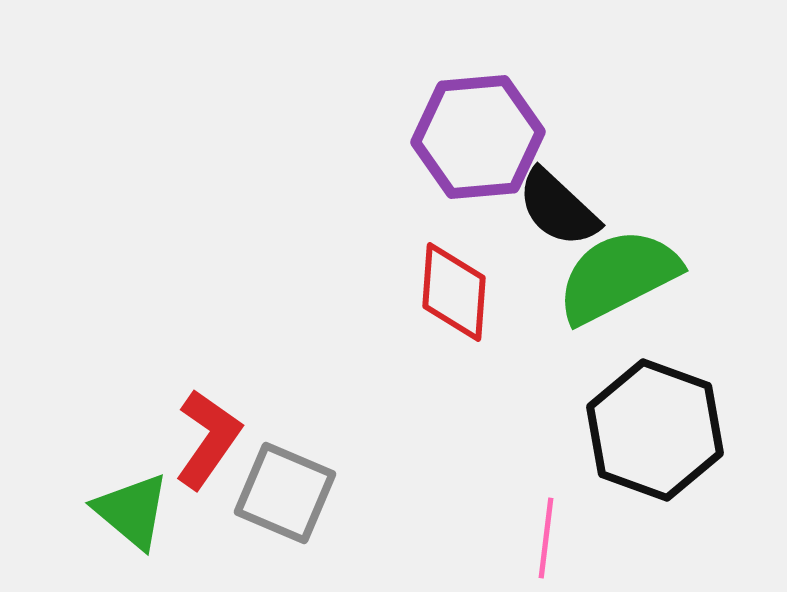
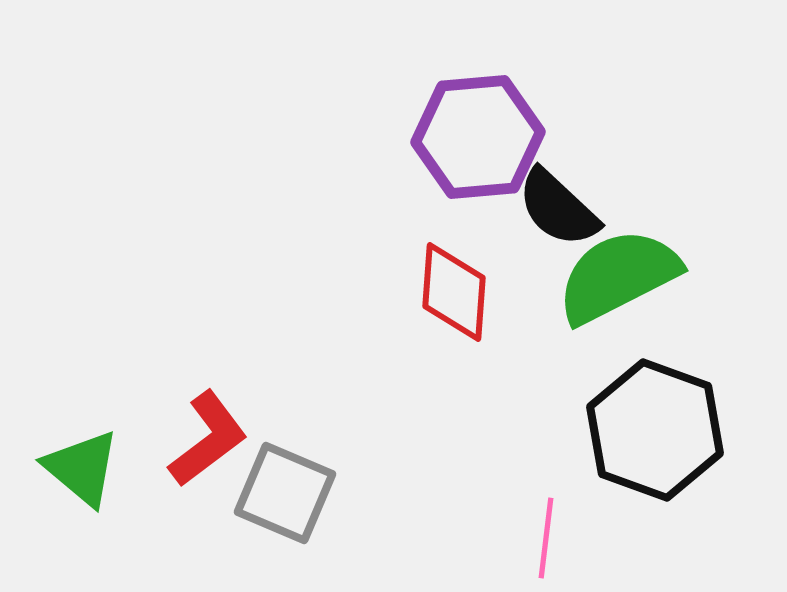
red L-shape: rotated 18 degrees clockwise
green triangle: moved 50 px left, 43 px up
